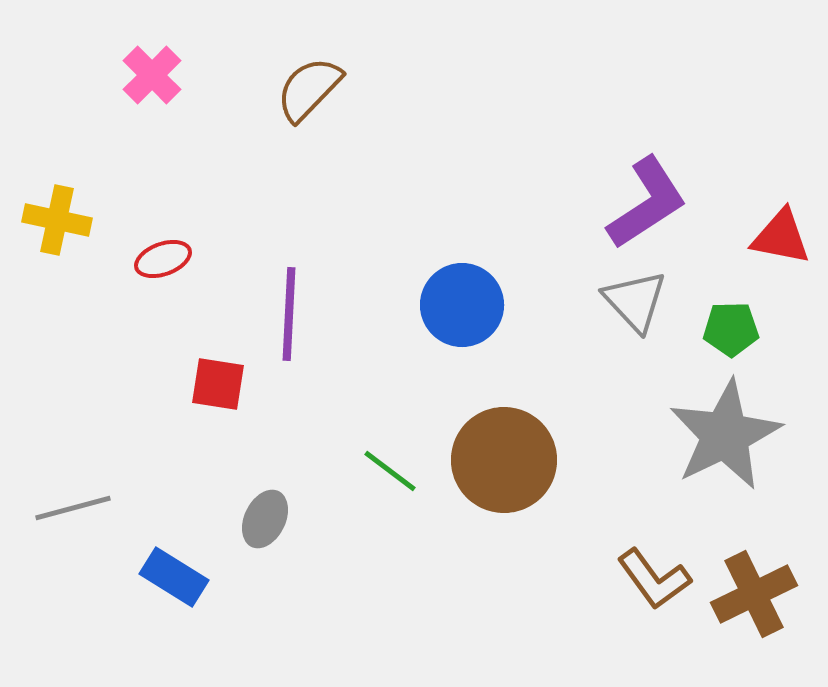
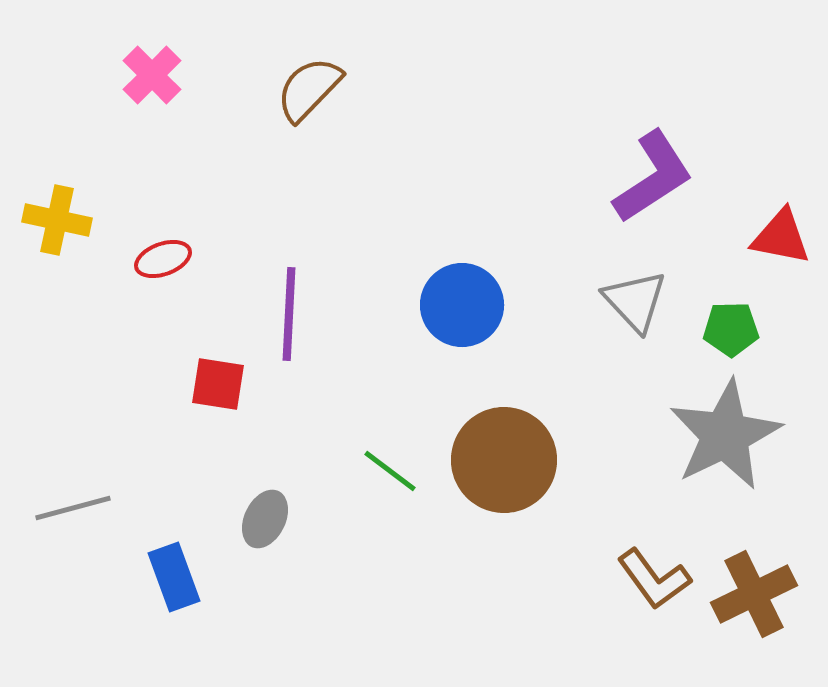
purple L-shape: moved 6 px right, 26 px up
blue rectangle: rotated 38 degrees clockwise
